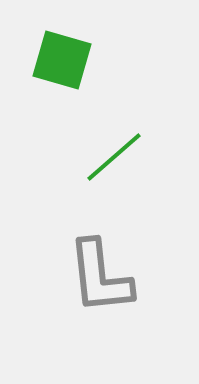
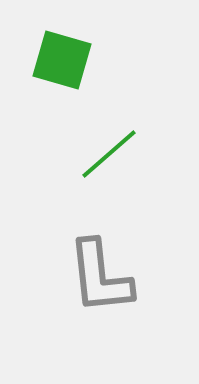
green line: moved 5 px left, 3 px up
